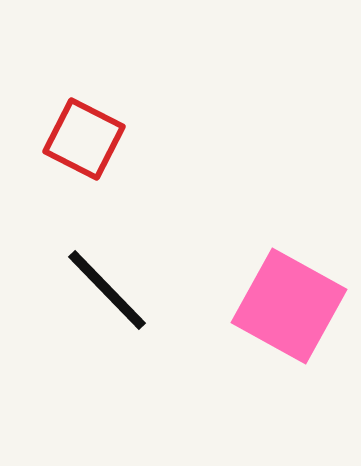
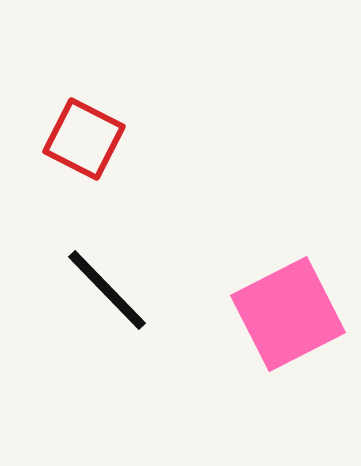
pink square: moved 1 px left, 8 px down; rotated 34 degrees clockwise
